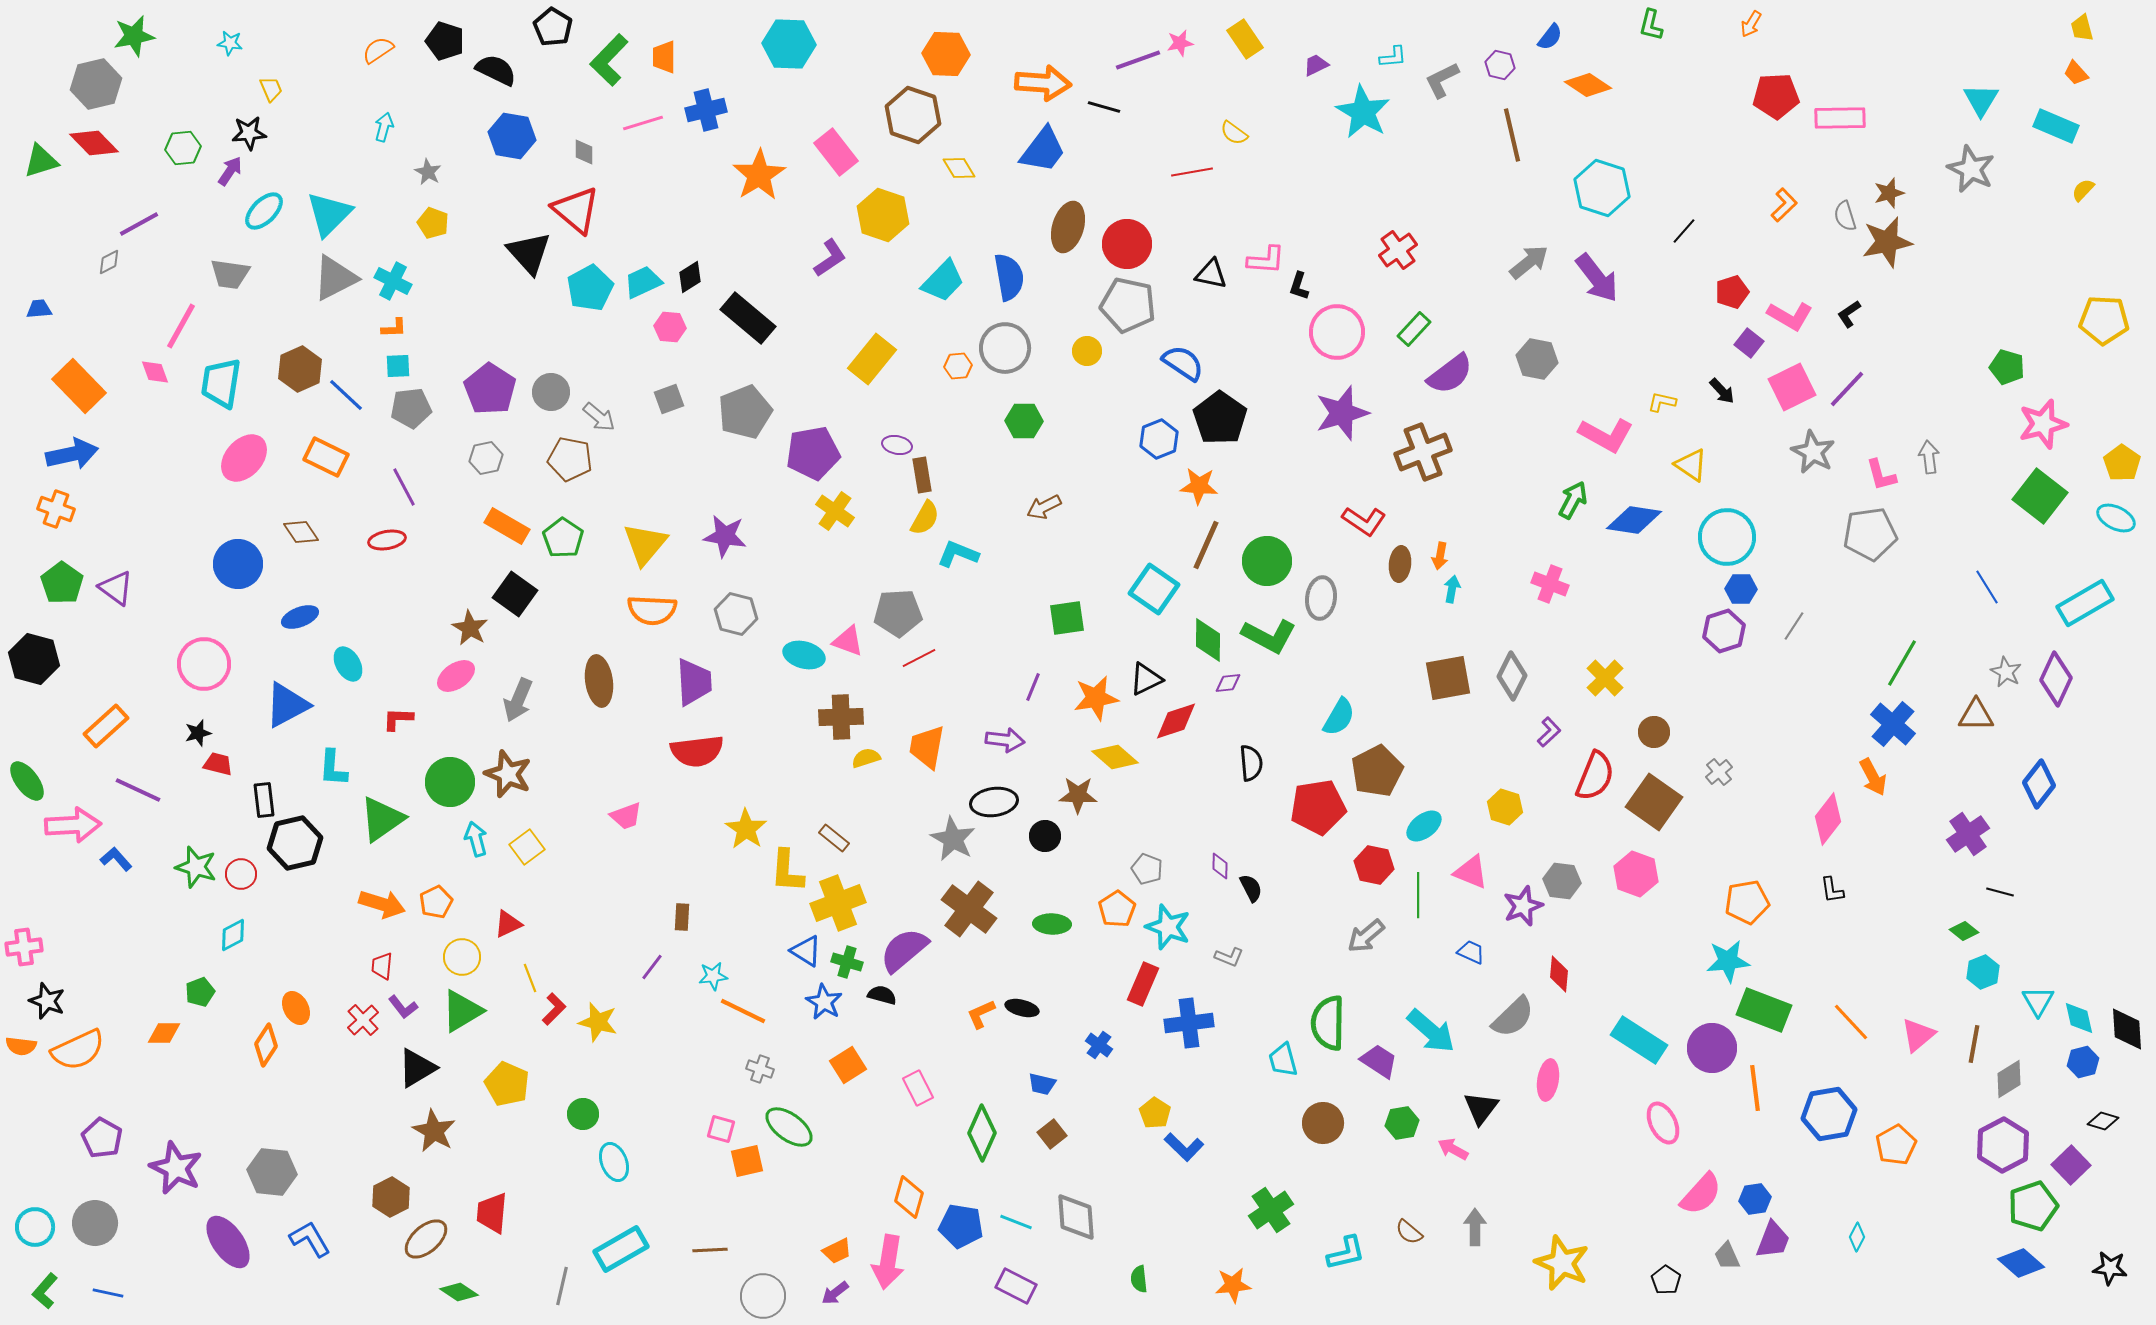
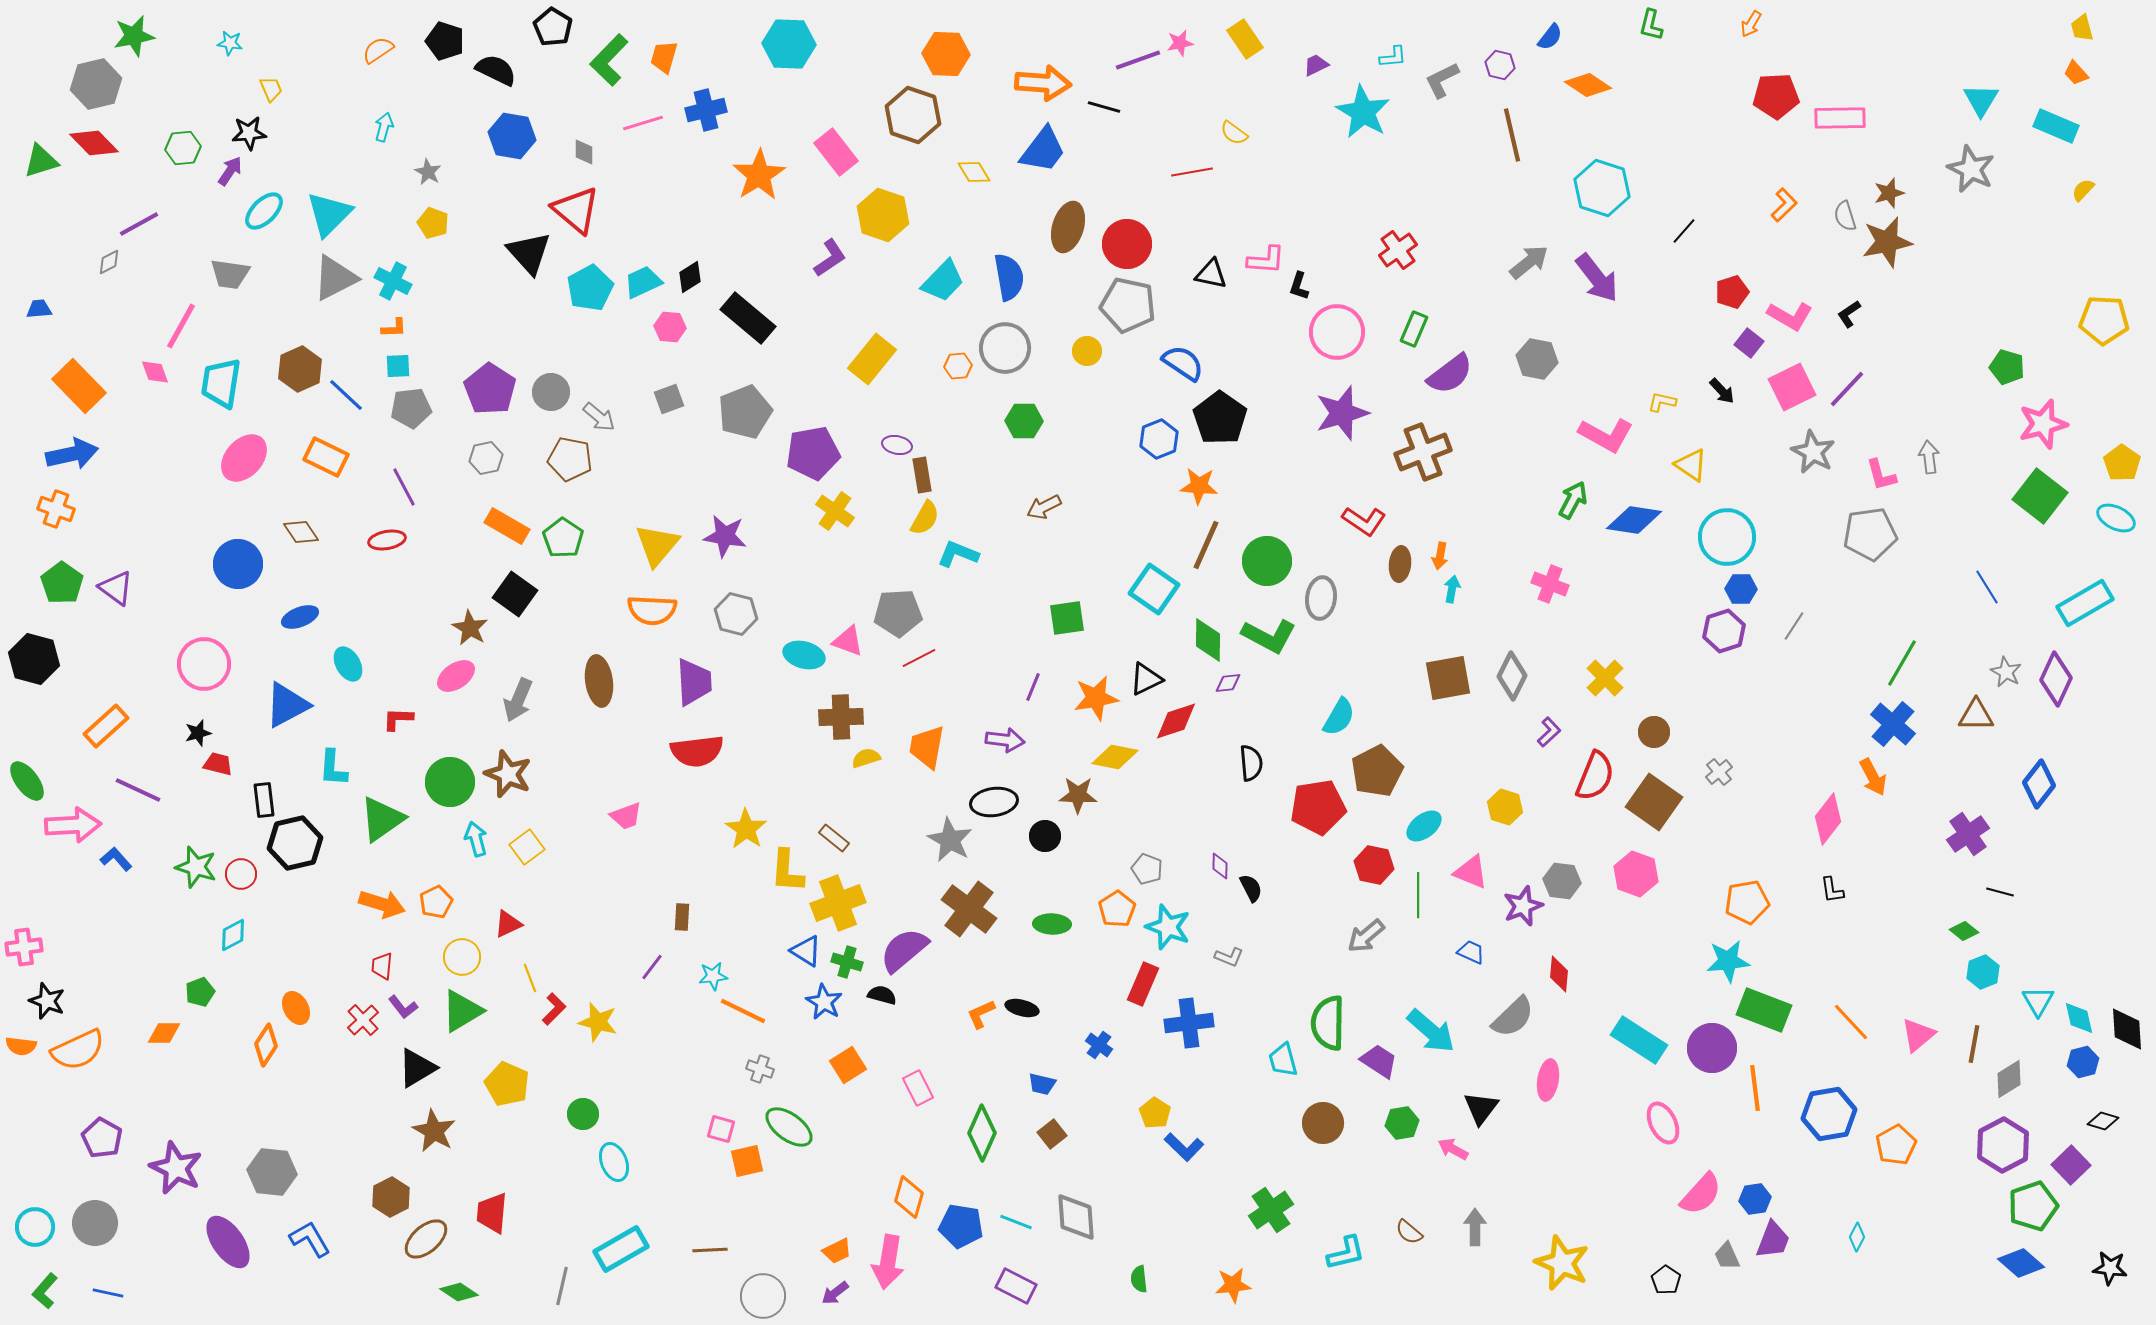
orange trapezoid at (664, 57): rotated 16 degrees clockwise
yellow diamond at (959, 168): moved 15 px right, 4 px down
green rectangle at (1414, 329): rotated 20 degrees counterclockwise
yellow triangle at (645, 544): moved 12 px right, 1 px down
yellow diamond at (1115, 757): rotated 30 degrees counterclockwise
gray star at (953, 839): moved 3 px left, 1 px down
